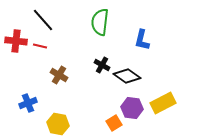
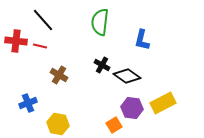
orange square: moved 2 px down
